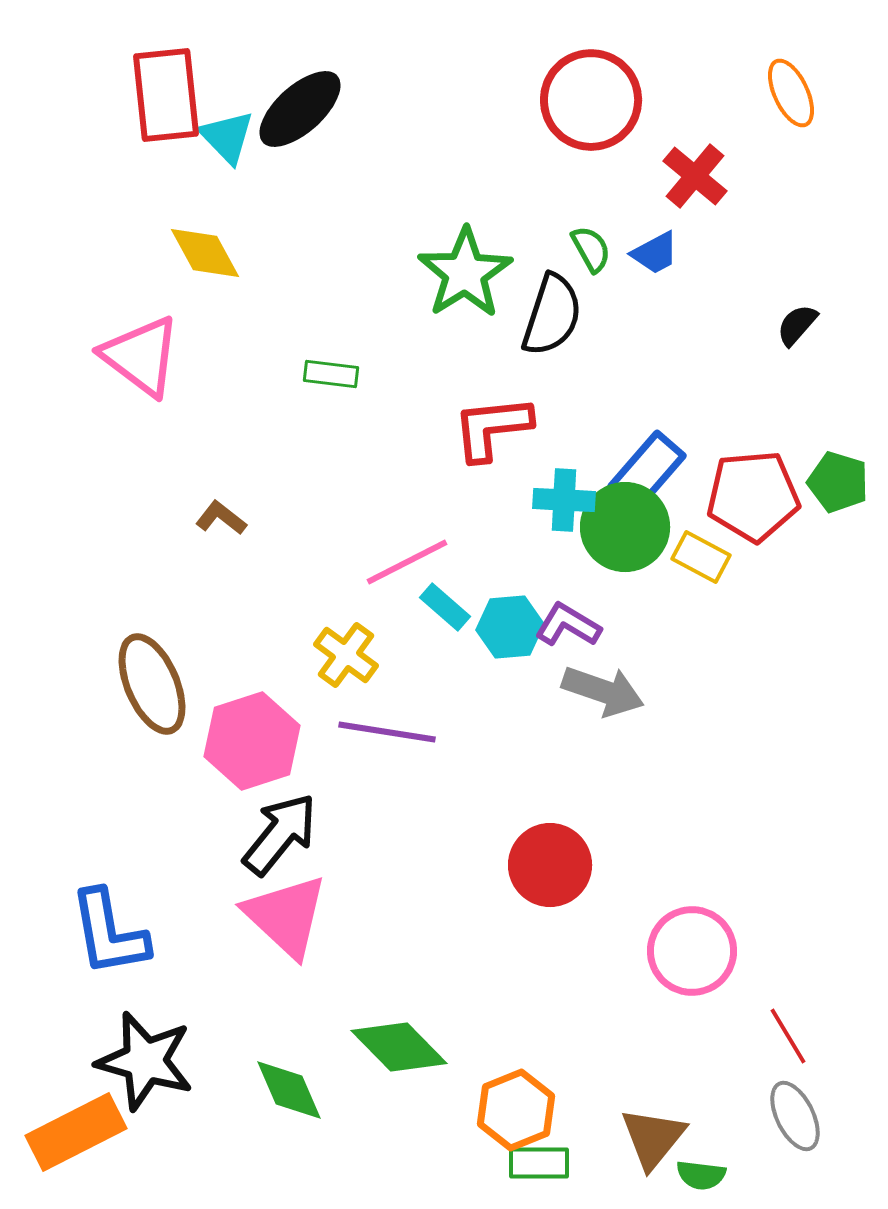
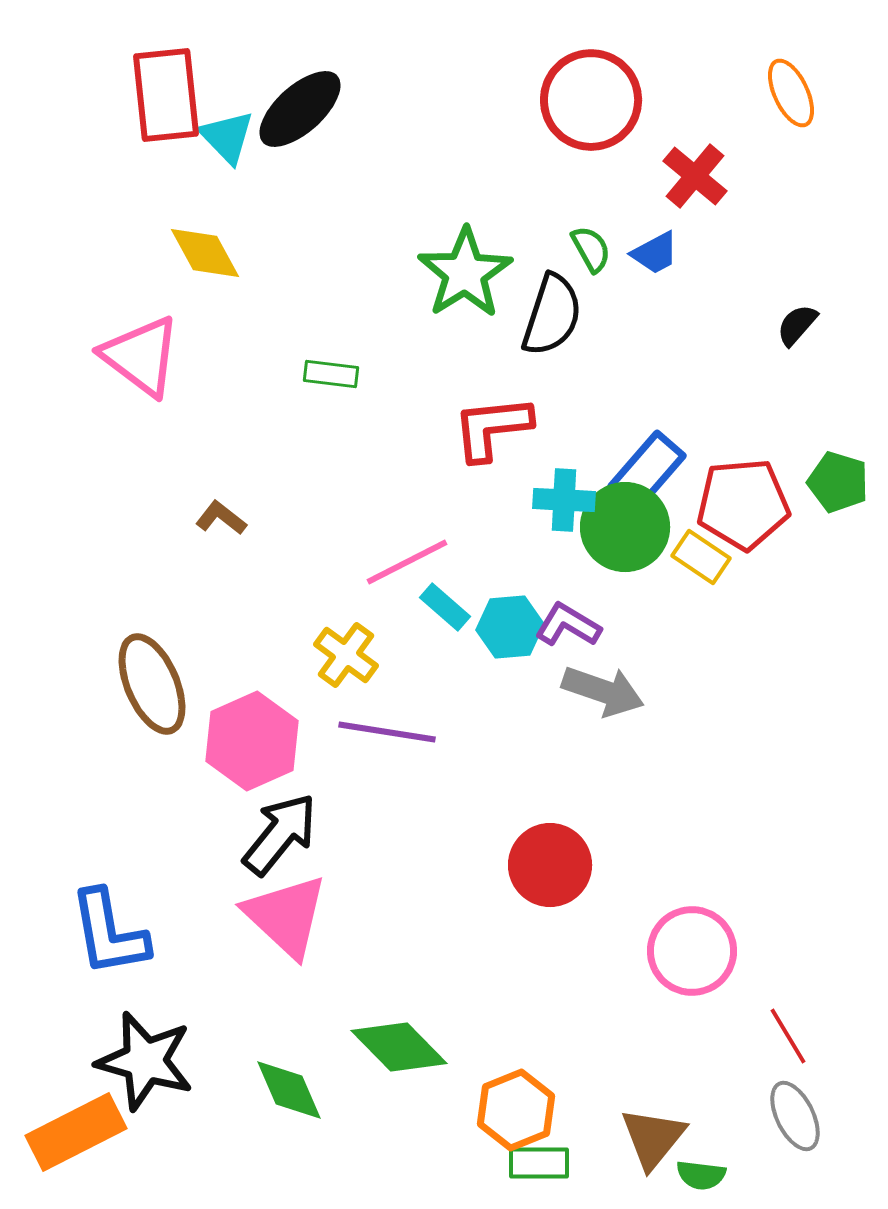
red pentagon at (753, 496): moved 10 px left, 8 px down
yellow rectangle at (701, 557): rotated 6 degrees clockwise
pink hexagon at (252, 741): rotated 6 degrees counterclockwise
